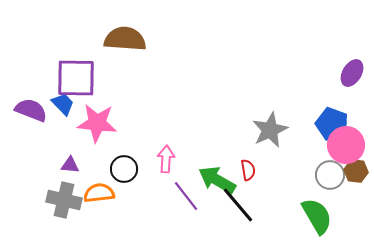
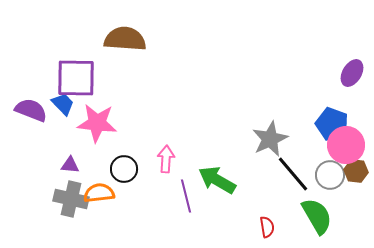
gray star: moved 9 px down
red semicircle: moved 19 px right, 57 px down
purple line: rotated 24 degrees clockwise
gray cross: moved 7 px right, 1 px up
black line: moved 55 px right, 31 px up
